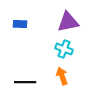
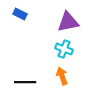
blue rectangle: moved 10 px up; rotated 24 degrees clockwise
